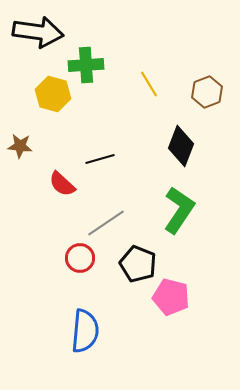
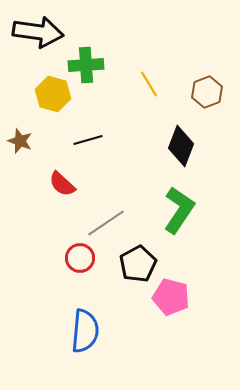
brown star: moved 5 px up; rotated 15 degrees clockwise
black line: moved 12 px left, 19 px up
black pentagon: rotated 21 degrees clockwise
